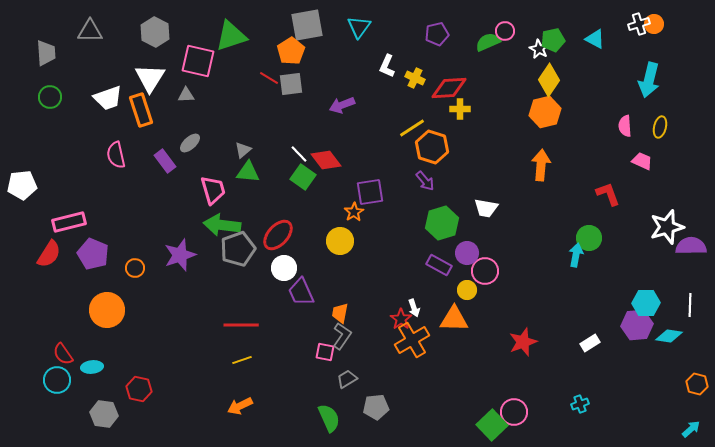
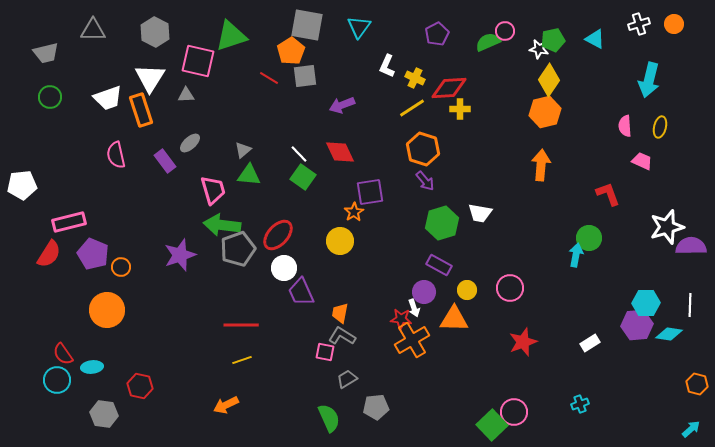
orange circle at (654, 24): moved 20 px right
gray square at (307, 25): rotated 20 degrees clockwise
gray triangle at (90, 31): moved 3 px right, 1 px up
purple pentagon at (437, 34): rotated 15 degrees counterclockwise
white star at (539, 49): rotated 18 degrees counterclockwise
gray trapezoid at (46, 53): rotated 80 degrees clockwise
gray square at (291, 84): moved 14 px right, 8 px up
yellow line at (412, 128): moved 20 px up
orange hexagon at (432, 147): moved 9 px left, 2 px down
red diamond at (326, 160): moved 14 px right, 8 px up; rotated 12 degrees clockwise
green triangle at (248, 172): moved 1 px right, 3 px down
white trapezoid at (486, 208): moved 6 px left, 5 px down
purple circle at (467, 253): moved 43 px left, 39 px down
orange circle at (135, 268): moved 14 px left, 1 px up
pink circle at (485, 271): moved 25 px right, 17 px down
red star at (401, 319): rotated 30 degrees counterclockwise
gray L-shape at (342, 336): rotated 92 degrees counterclockwise
cyan diamond at (669, 336): moved 2 px up
red hexagon at (139, 389): moved 1 px right, 3 px up
orange arrow at (240, 406): moved 14 px left, 1 px up
